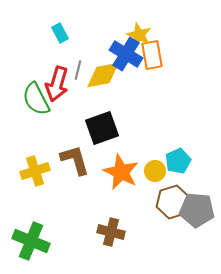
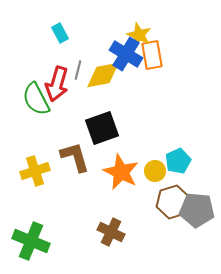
brown L-shape: moved 3 px up
brown cross: rotated 12 degrees clockwise
